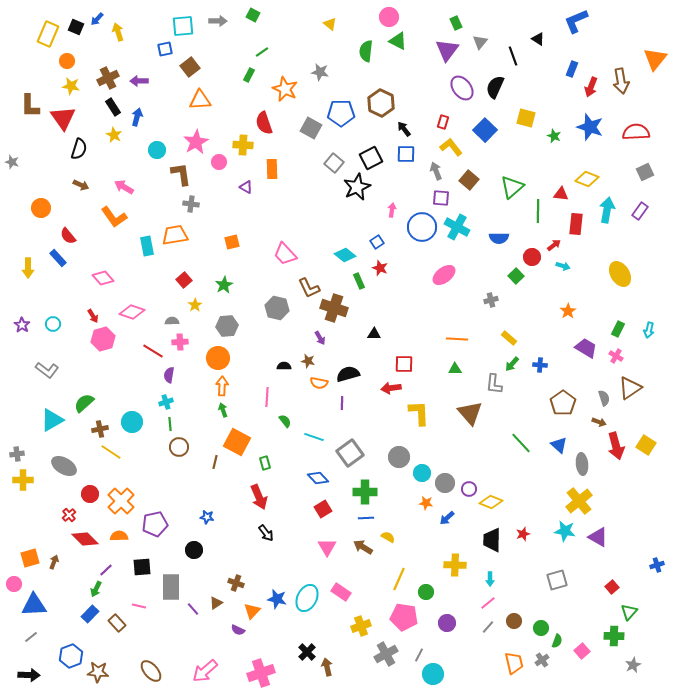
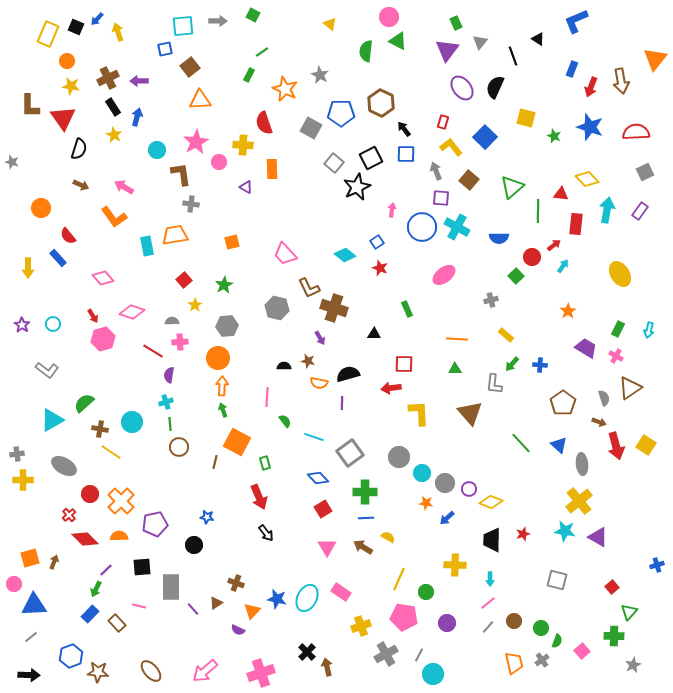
gray star at (320, 72): moved 3 px down; rotated 18 degrees clockwise
blue square at (485, 130): moved 7 px down
yellow diamond at (587, 179): rotated 25 degrees clockwise
cyan arrow at (563, 266): rotated 72 degrees counterclockwise
green rectangle at (359, 281): moved 48 px right, 28 px down
yellow rectangle at (509, 338): moved 3 px left, 3 px up
brown cross at (100, 429): rotated 21 degrees clockwise
black circle at (194, 550): moved 5 px up
gray square at (557, 580): rotated 30 degrees clockwise
